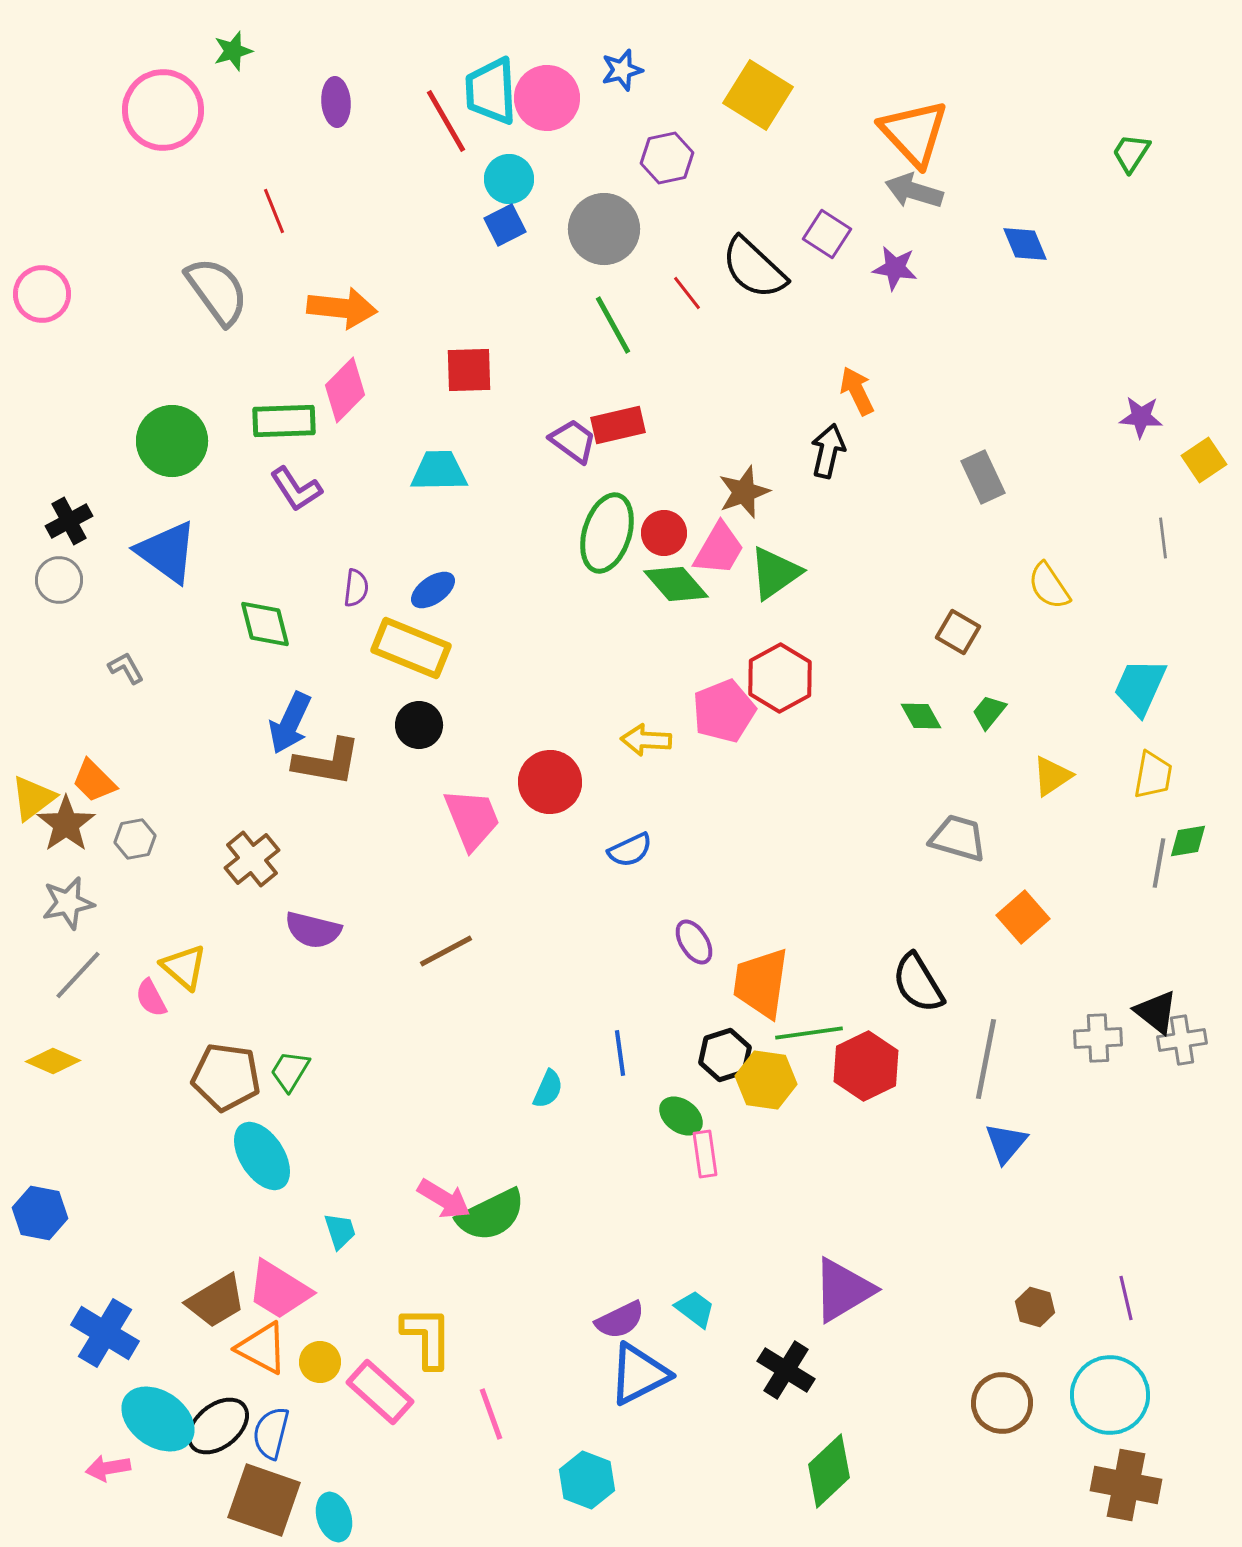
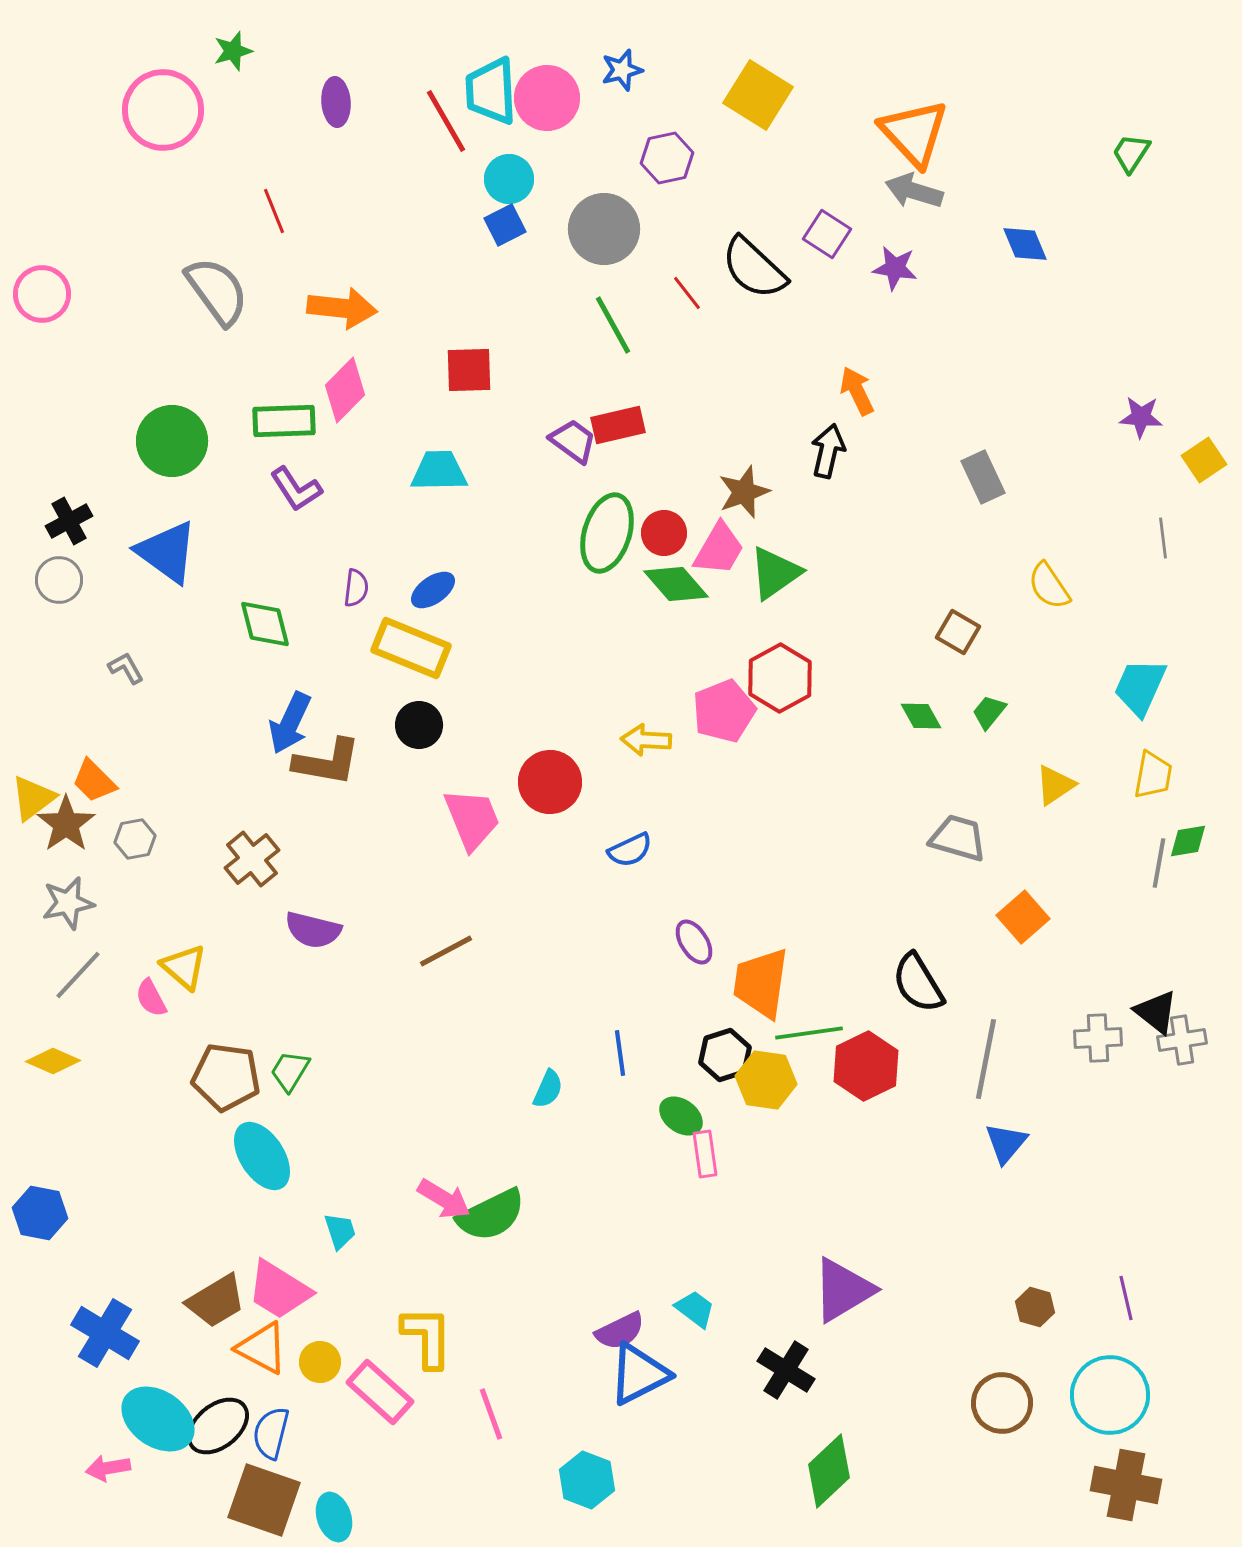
yellow triangle at (1052, 776): moved 3 px right, 9 px down
purple semicircle at (620, 1320): moved 11 px down
